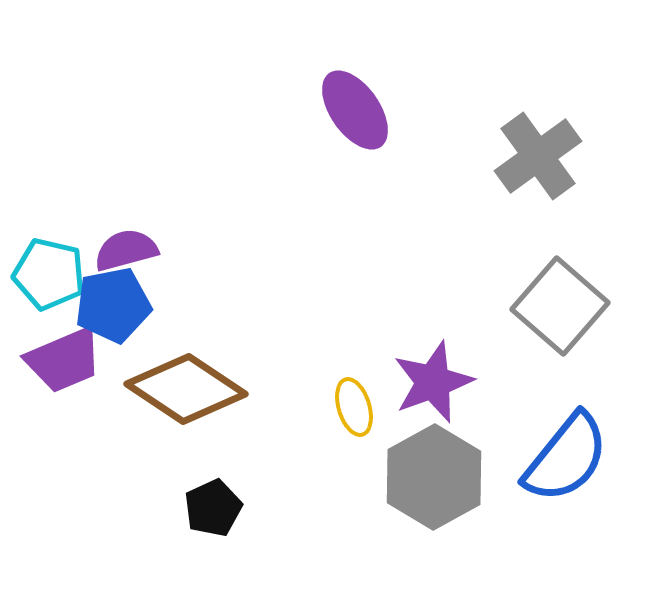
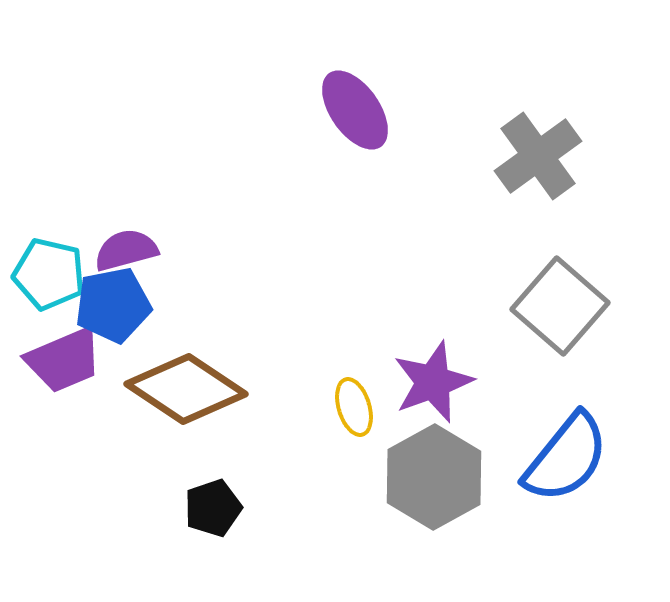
black pentagon: rotated 6 degrees clockwise
